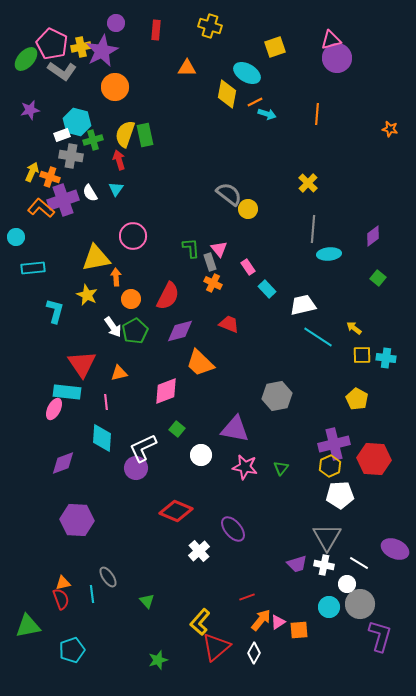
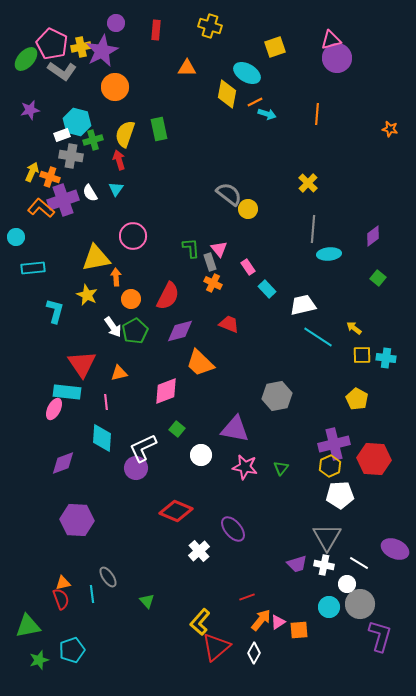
green rectangle at (145, 135): moved 14 px right, 6 px up
green star at (158, 660): moved 119 px left
